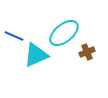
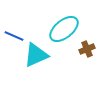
cyan ellipse: moved 4 px up
brown cross: moved 3 px up
